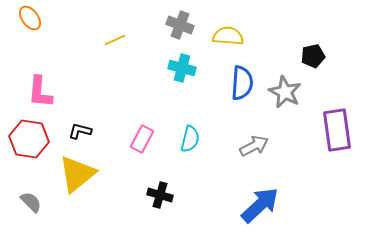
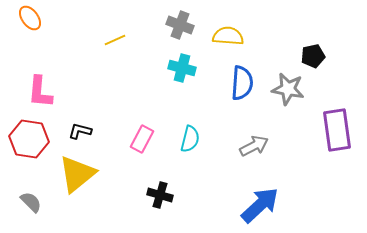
gray star: moved 3 px right, 3 px up; rotated 16 degrees counterclockwise
